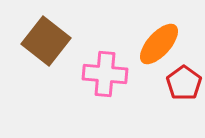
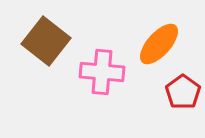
pink cross: moved 3 px left, 2 px up
red pentagon: moved 1 px left, 9 px down
